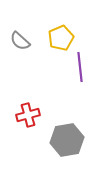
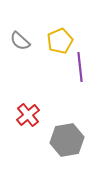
yellow pentagon: moved 1 px left, 3 px down
red cross: rotated 25 degrees counterclockwise
